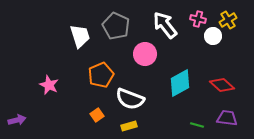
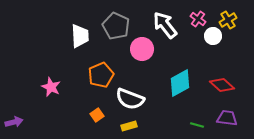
pink cross: rotated 21 degrees clockwise
white trapezoid: rotated 15 degrees clockwise
pink circle: moved 3 px left, 5 px up
pink star: moved 2 px right, 2 px down
purple arrow: moved 3 px left, 2 px down
